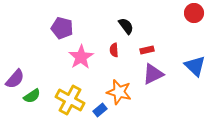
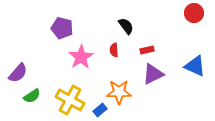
blue triangle: rotated 20 degrees counterclockwise
purple semicircle: moved 3 px right, 6 px up
orange star: rotated 15 degrees counterclockwise
